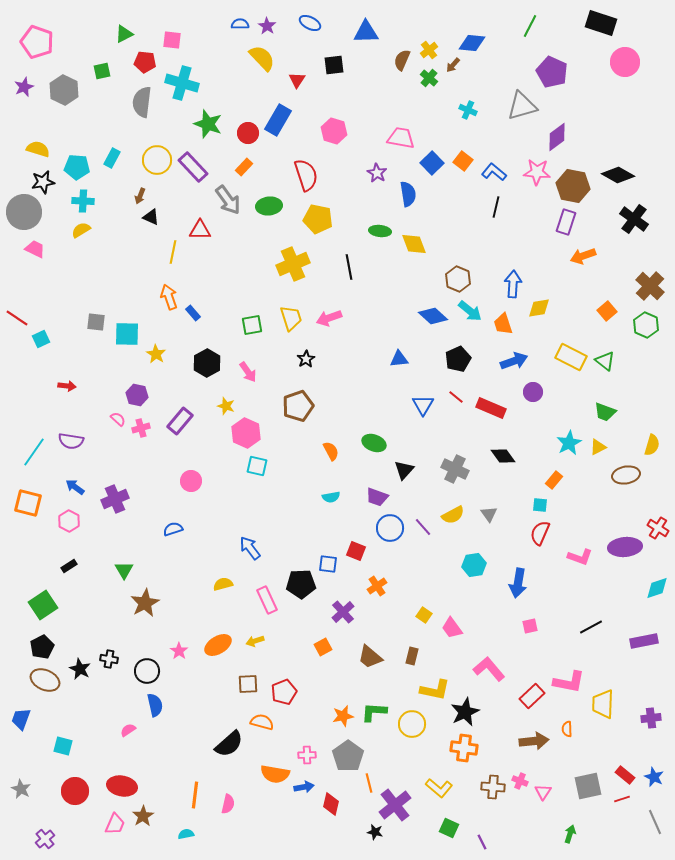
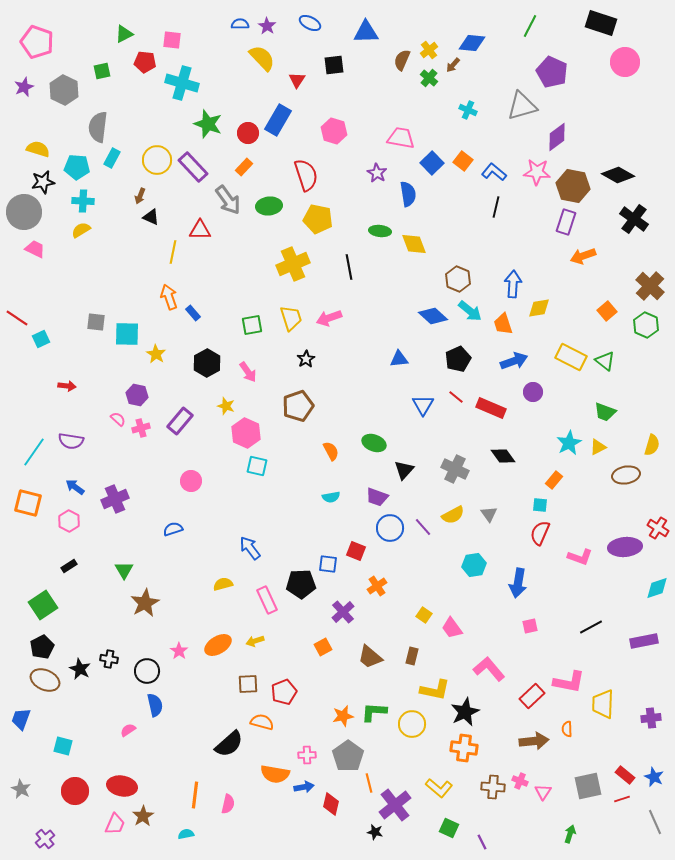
gray semicircle at (142, 102): moved 44 px left, 25 px down
